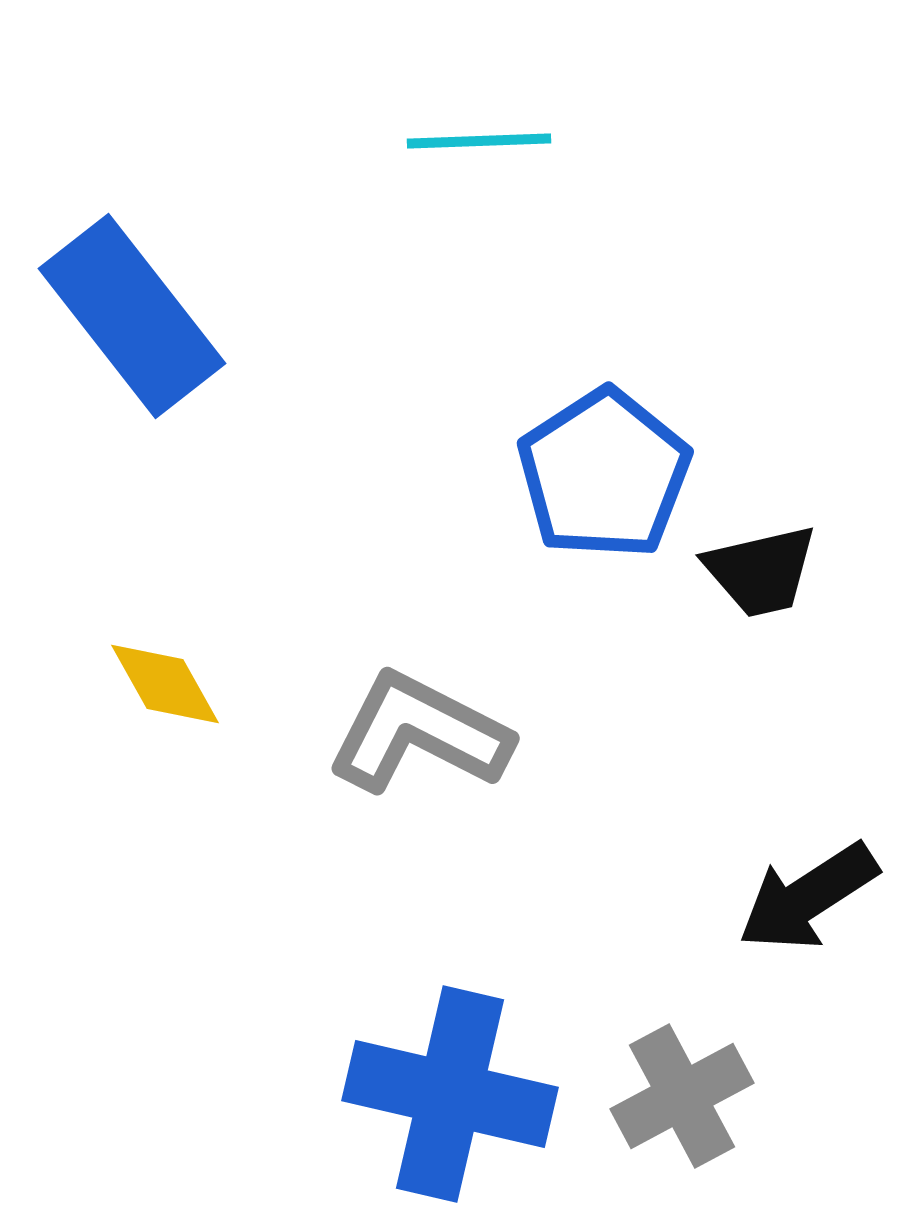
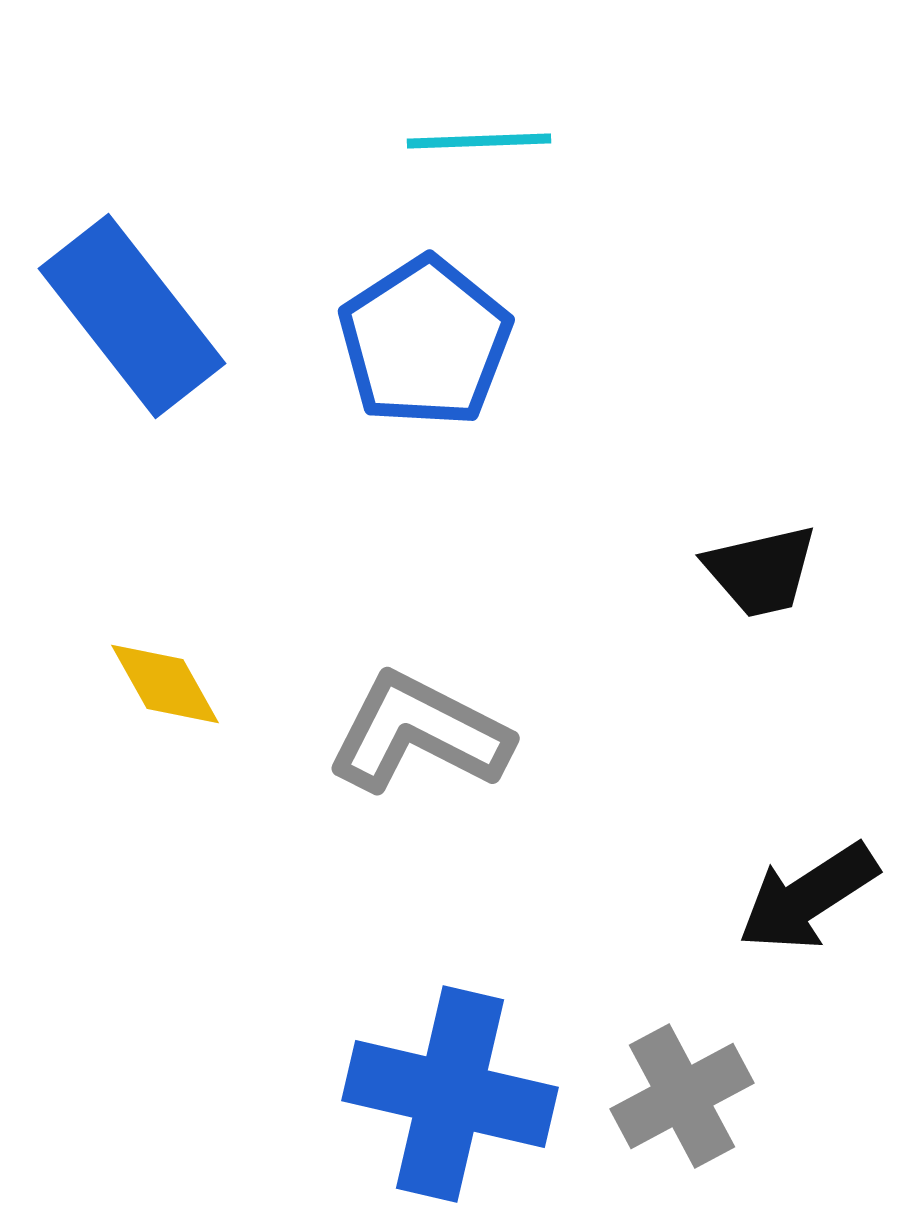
blue pentagon: moved 179 px left, 132 px up
